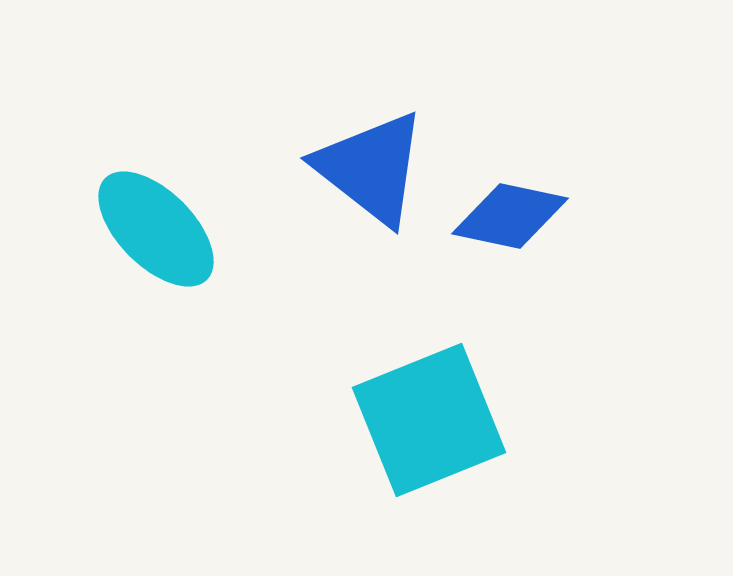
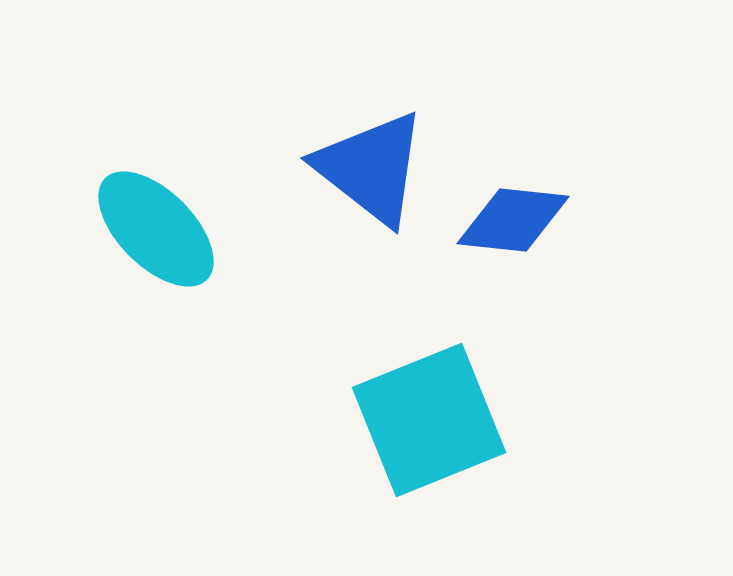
blue diamond: moved 3 px right, 4 px down; rotated 6 degrees counterclockwise
